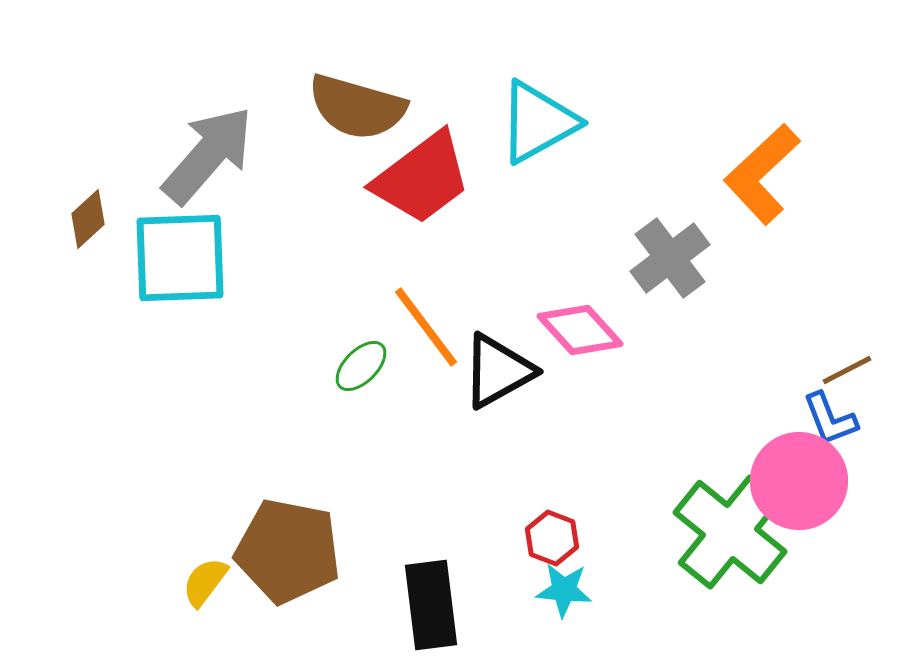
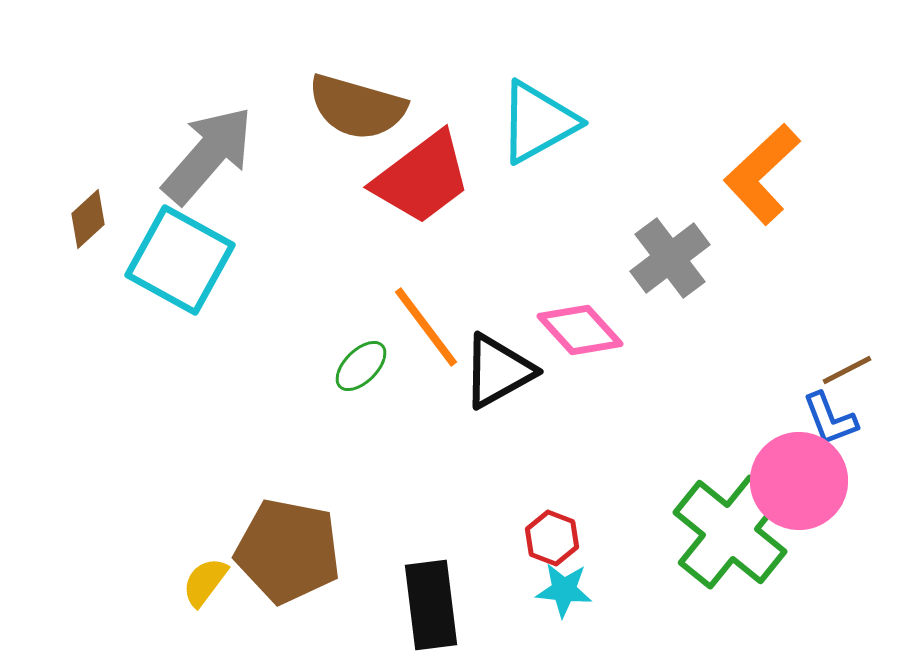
cyan square: moved 2 px down; rotated 31 degrees clockwise
